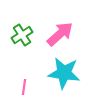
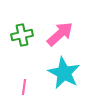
green cross: rotated 20 degrees clockwise
cyan star: rotated 20 degrees clockwise
